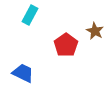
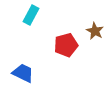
cyan rectangle: moved 1 px right
red pentagon: rotated 20 degrees clockwise
